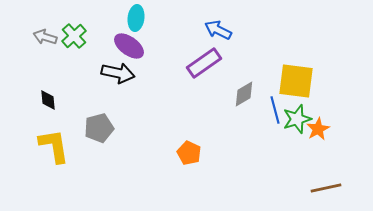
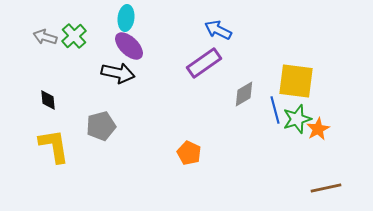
cyan ellipse: moved 10 px left
purple ellipse: rotated 8 degrees clockwise
gray pentagon: moved 2 px right, 2 px up
